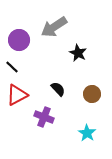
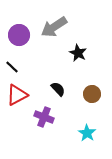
purple circle: moved 5 px up
